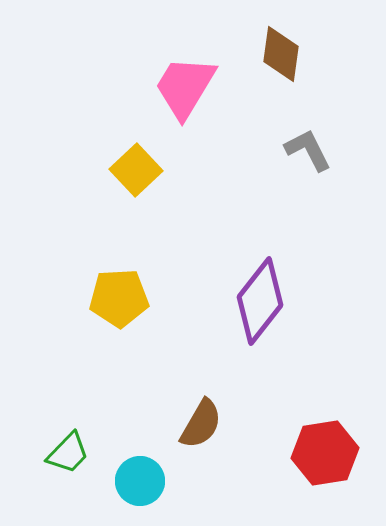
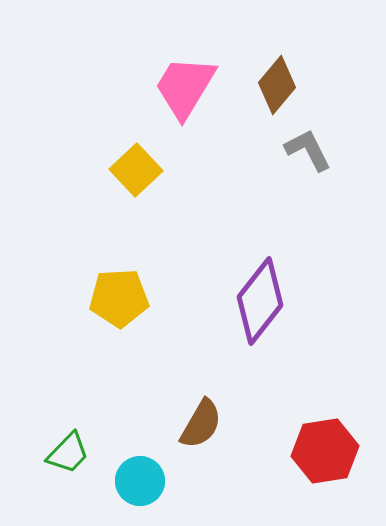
brown diamond: moved 4 px left, 31 px down; rotated 32 degrees clockwise
red hexagon: moved 2 px up
